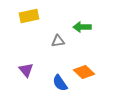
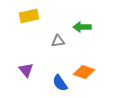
orange diamond: rotated 25 degrees counterclockwise
